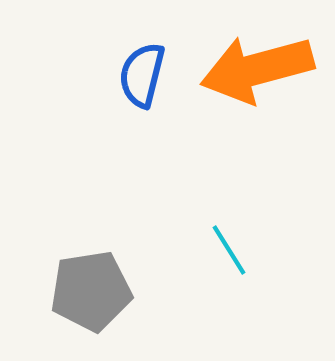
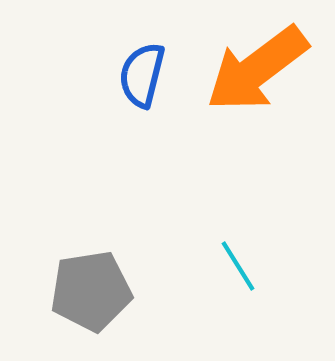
orange arrow: rotated 22 degrees counterclockwise
cyan line: moved 9 px right, 16 px down
